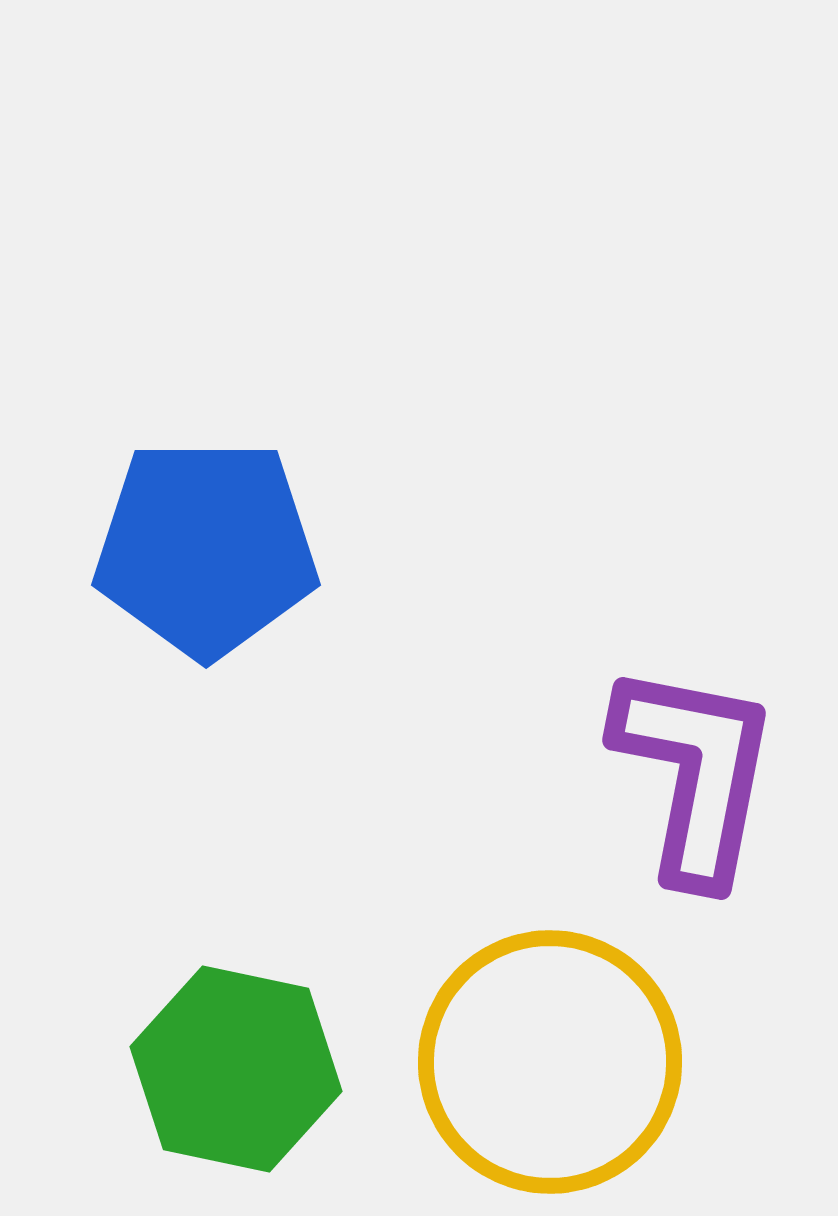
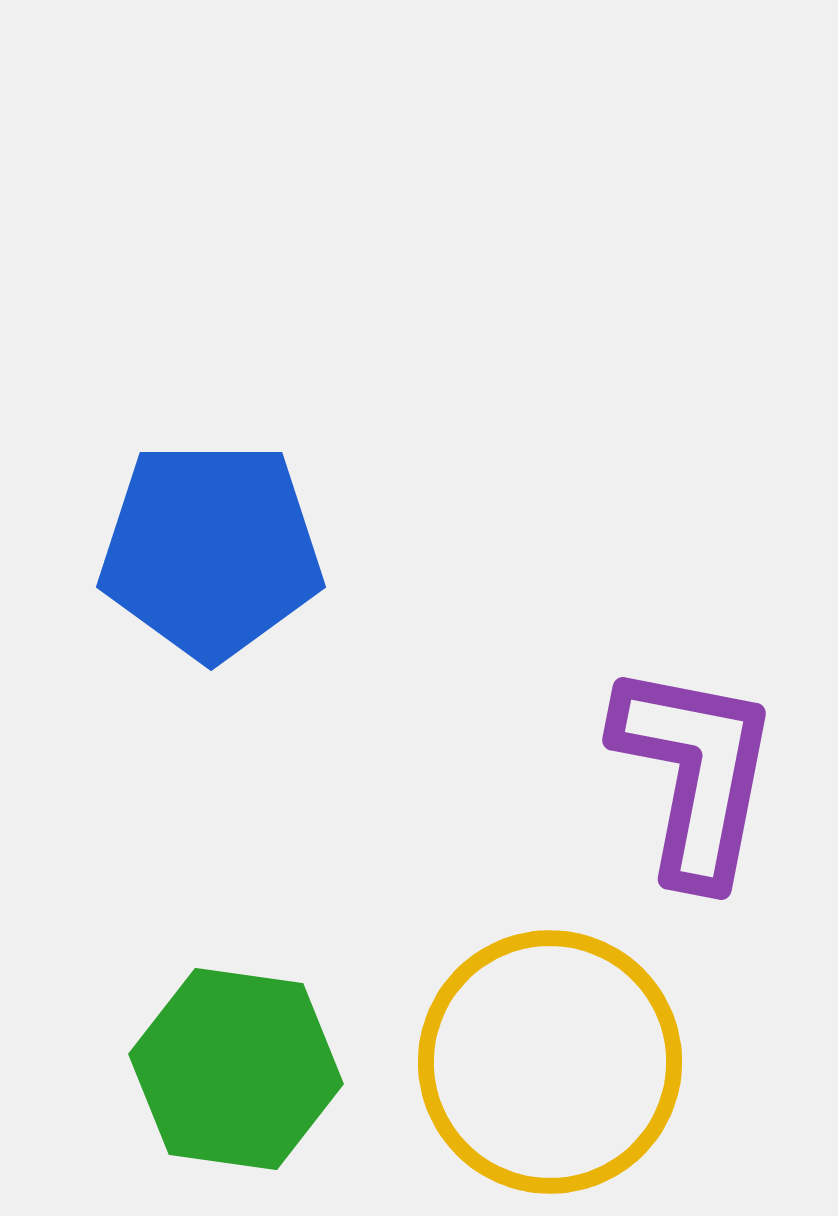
blue pentagon: moved 5 px right, 2 px down
green hexagon: rotated 4 degrees counterclockwise
